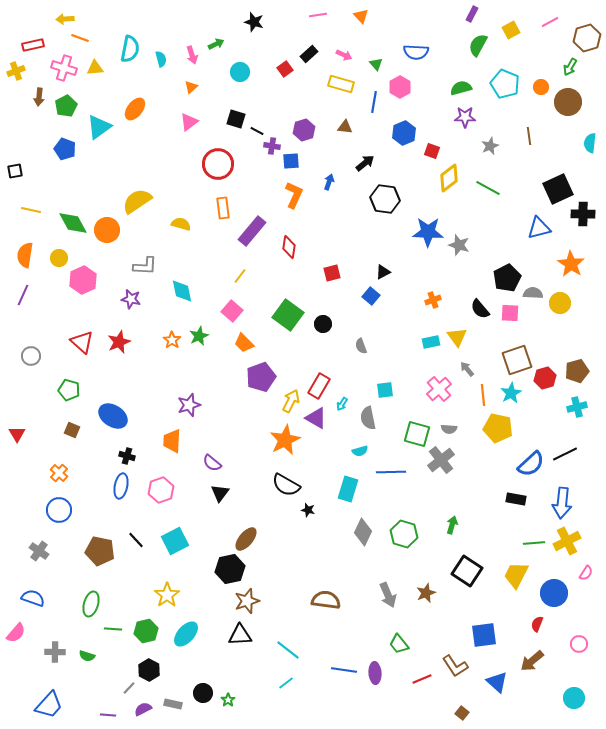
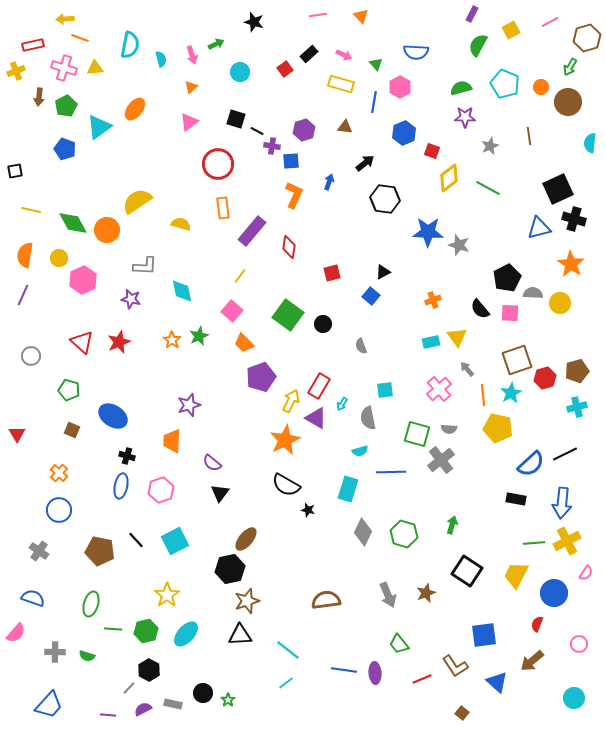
cyan semicircle at (130, 49): moved 4 px up
black cross at (583, 214): moved 9 px left, 5 px down; rotated 15 degrees clockwise
brown semicircle at (326, 600): rotated 16 degrees counterclockwise
